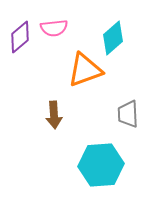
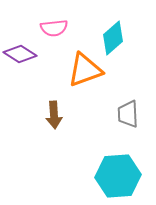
purple diamond: moved 17 px down; rotated 72 degrees clockwise
cyan hexagon: moved 17 px right, 11 px down
